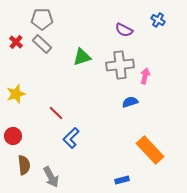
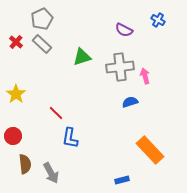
gray pentagon: rotated 25 degrees counterclockwise
gray cross: moved 2 px down
pink arrow: rotated 28 degrees counterclockwise
yellow star: rotated 18 degrees counterclockwise
blue L-shape: moved 1 px left; rotated 35 degrees counterclockwise
brown semicircle: moved 1 px right, 1 px up
gray arrow: moved 4 px up
